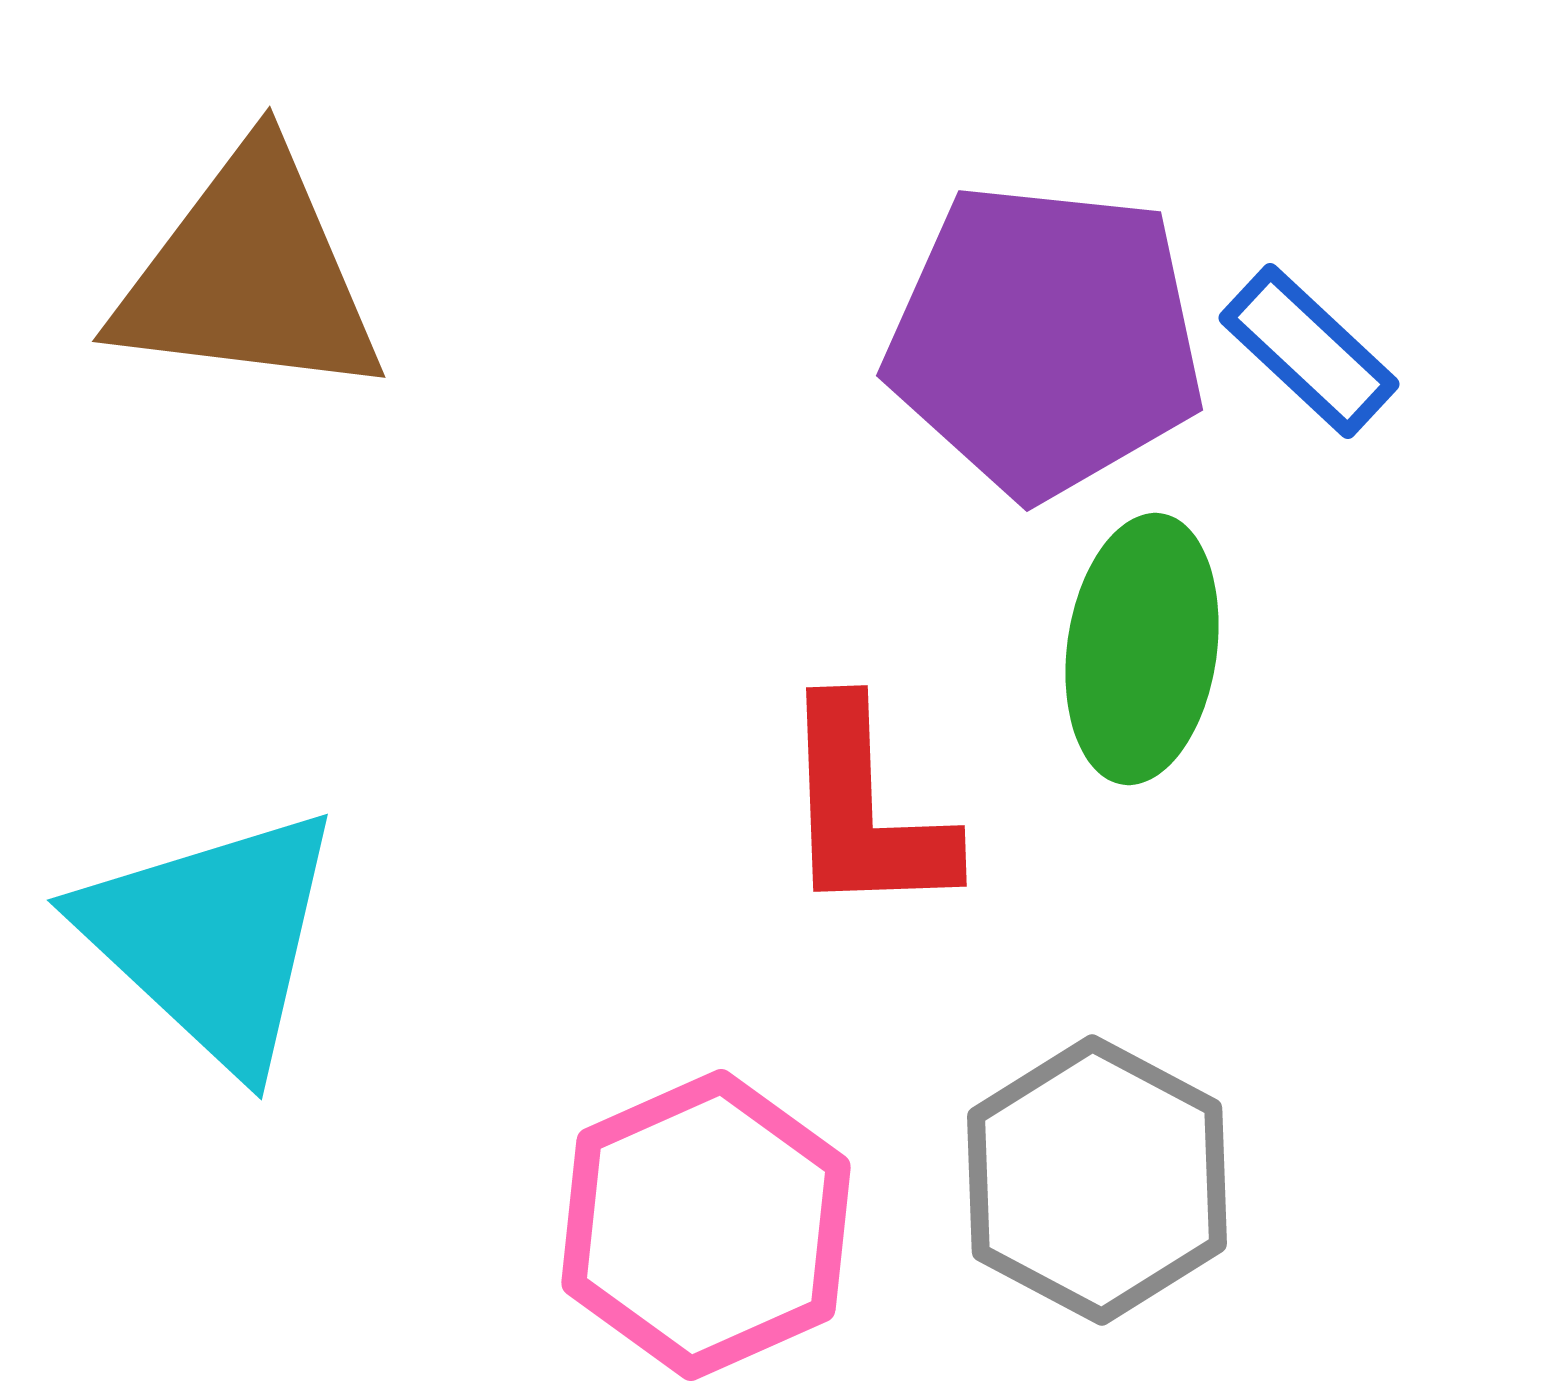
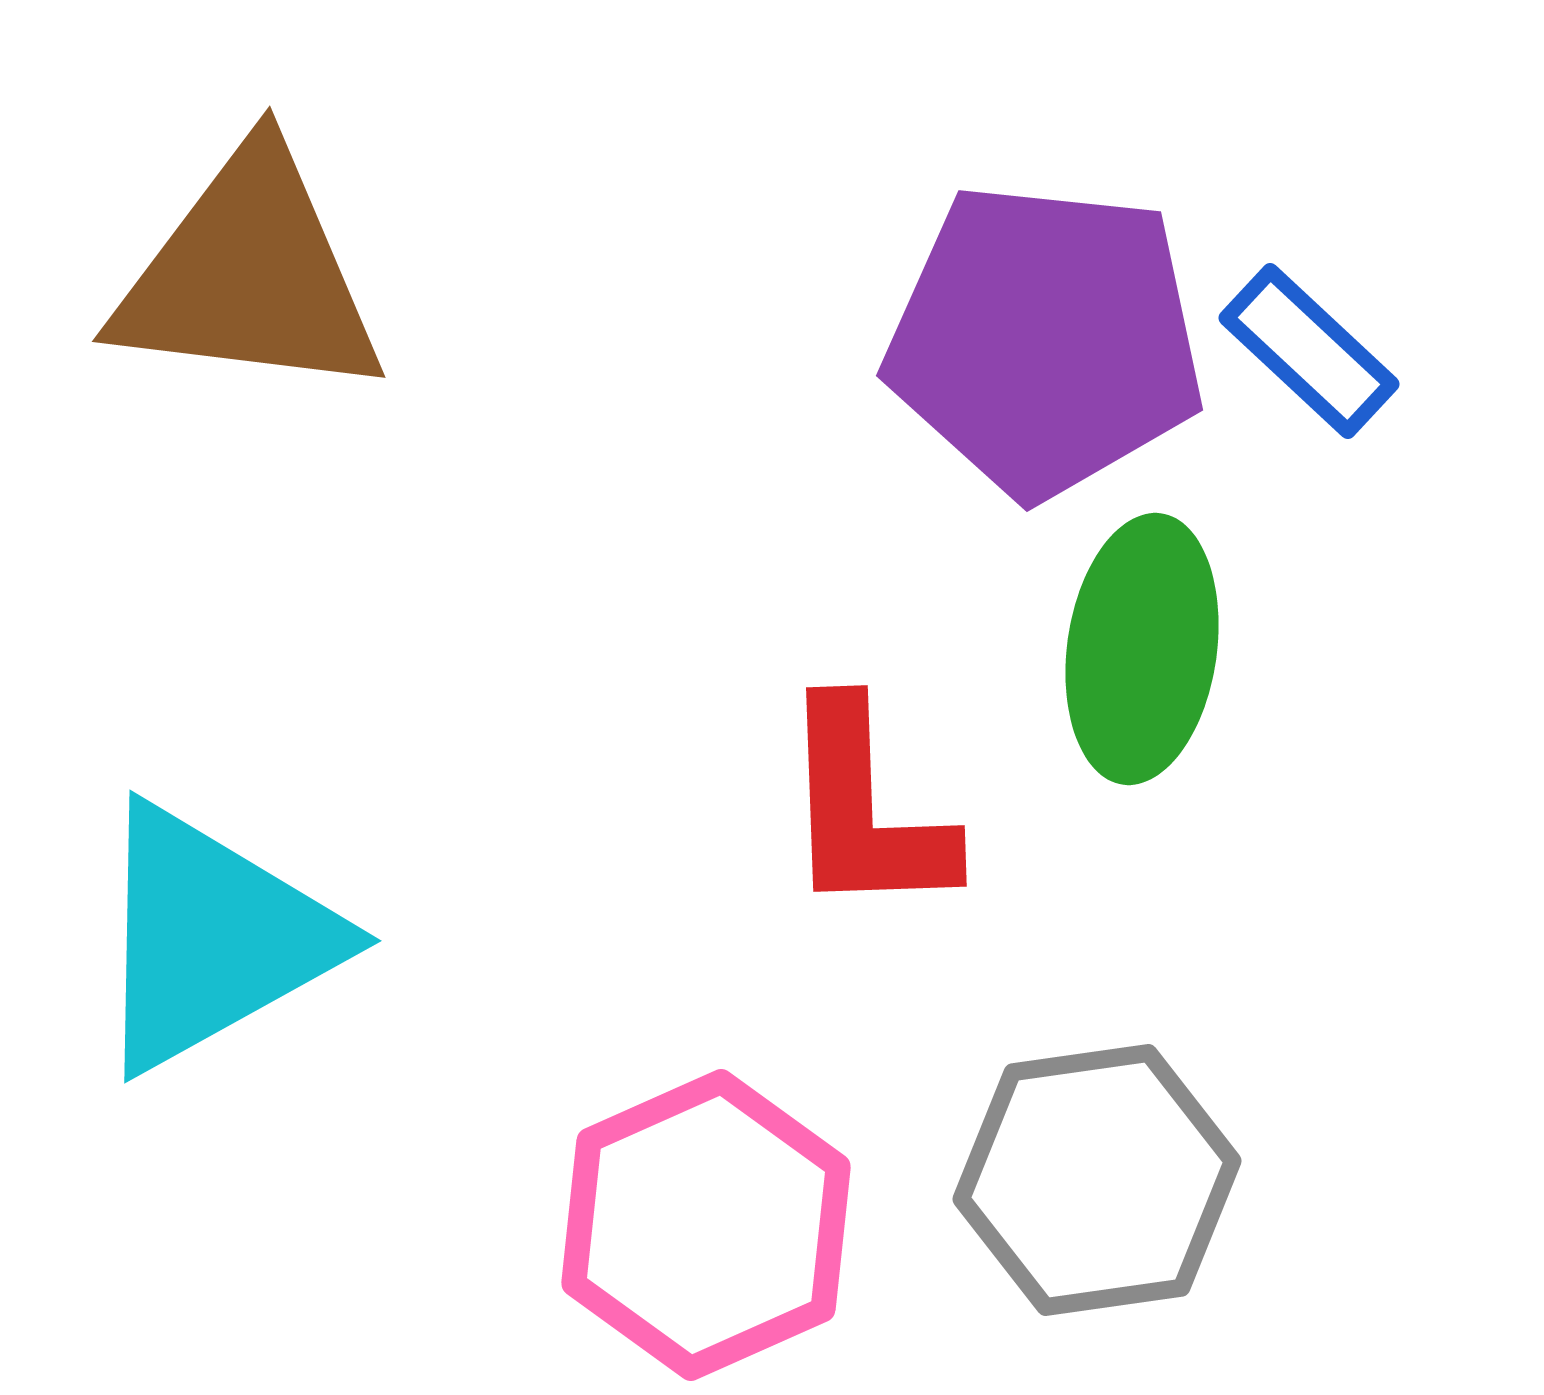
cyan triangle: rotated 48 degrees clockwise
gray hexagon: rotated 24 degrees clockwise
